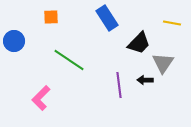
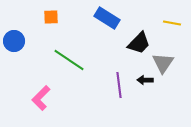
blue rectangle: rotated 25 degrees counterclockwise
